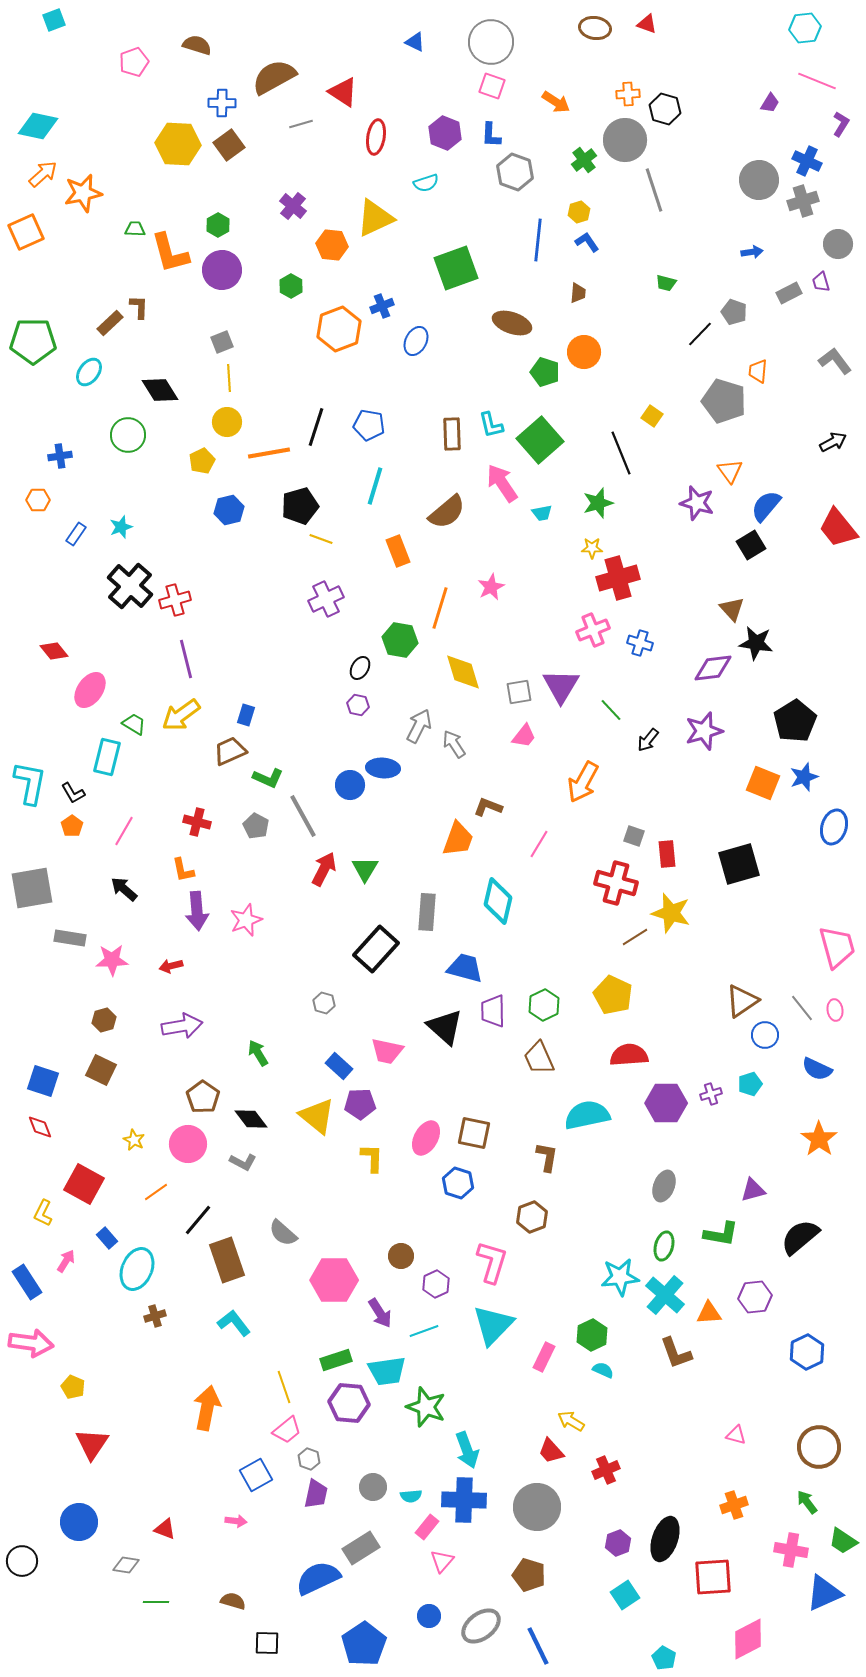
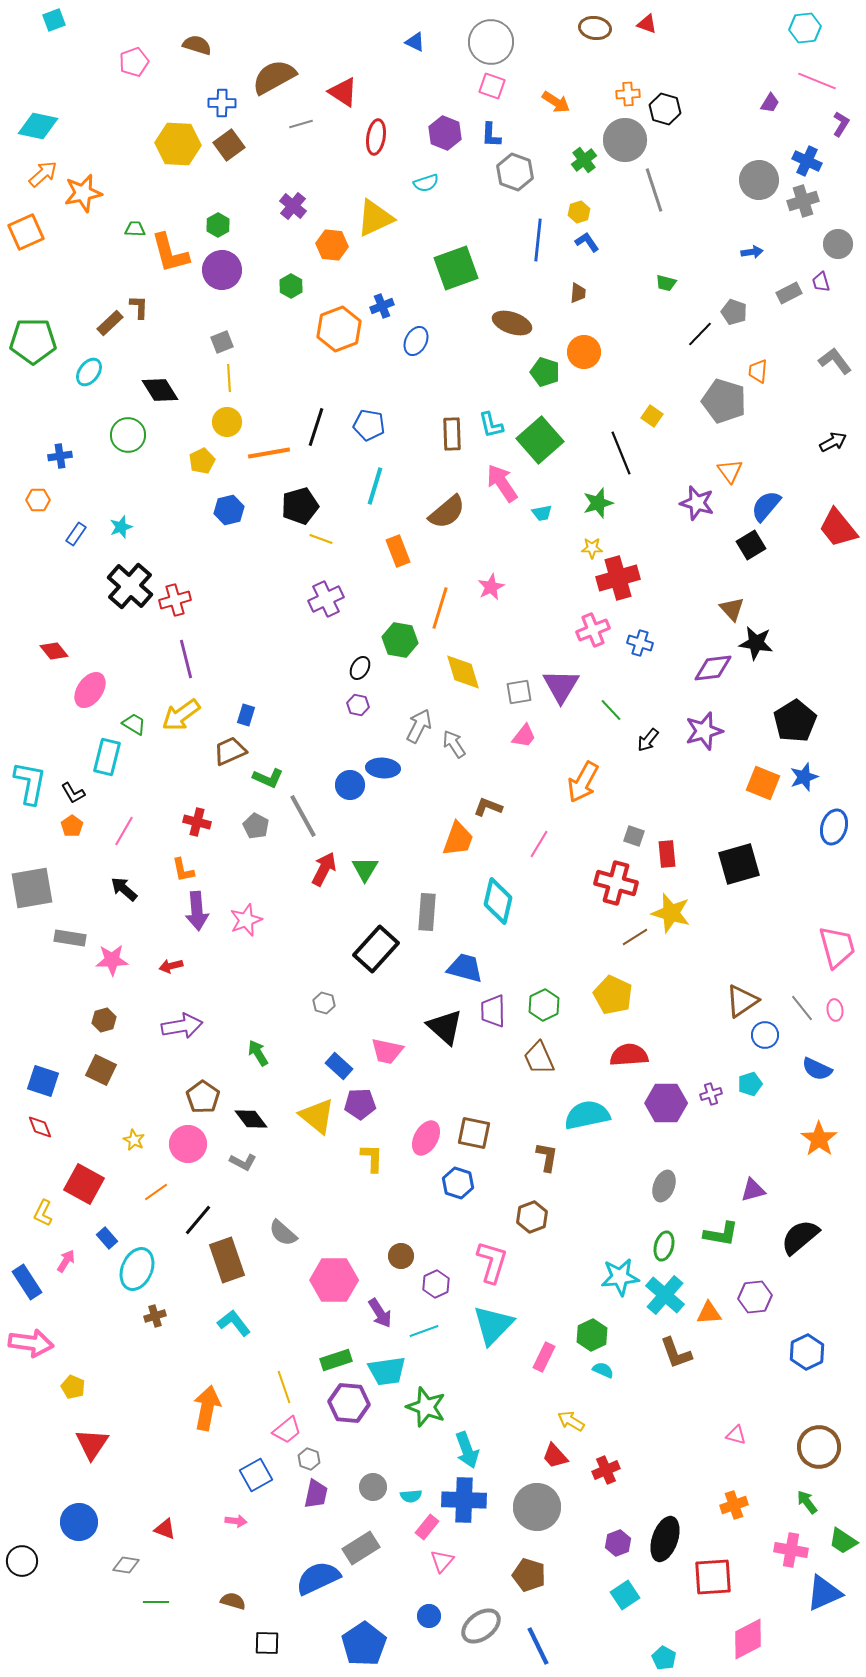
red trapezoid at (551, 1451): moved 4 px right, 5 px down
